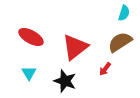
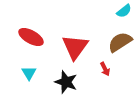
cyan semicircle: moved 2 px up; rotated 35 degrees clockwise
red triangle: rotated 16 degrees counterclockwise
red arrow: rotated 64 degrees counterclockwise
black star: moved 1 px right, 1 px down
